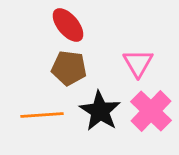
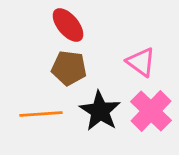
pink triangle: moved 3 px right, 1 px up; rotated 24 degrees counterclockwise
orange line: moved 1 px left, 1 px up
